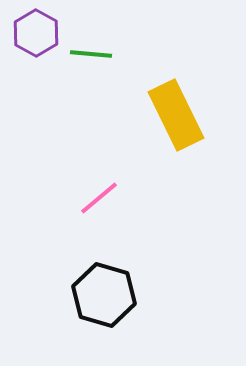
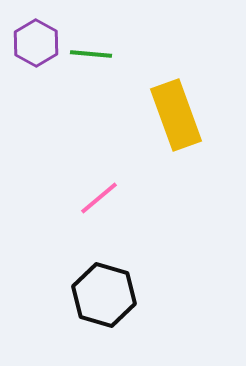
purple hexagon: moved 10 px down
yellow rectangle: rotated 6 degrees clockwise
